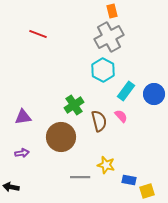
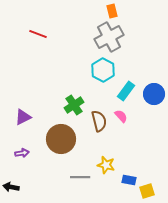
purple triangle: rotated 18 degrees counterclockwise
brown circle: moved 2 px down
